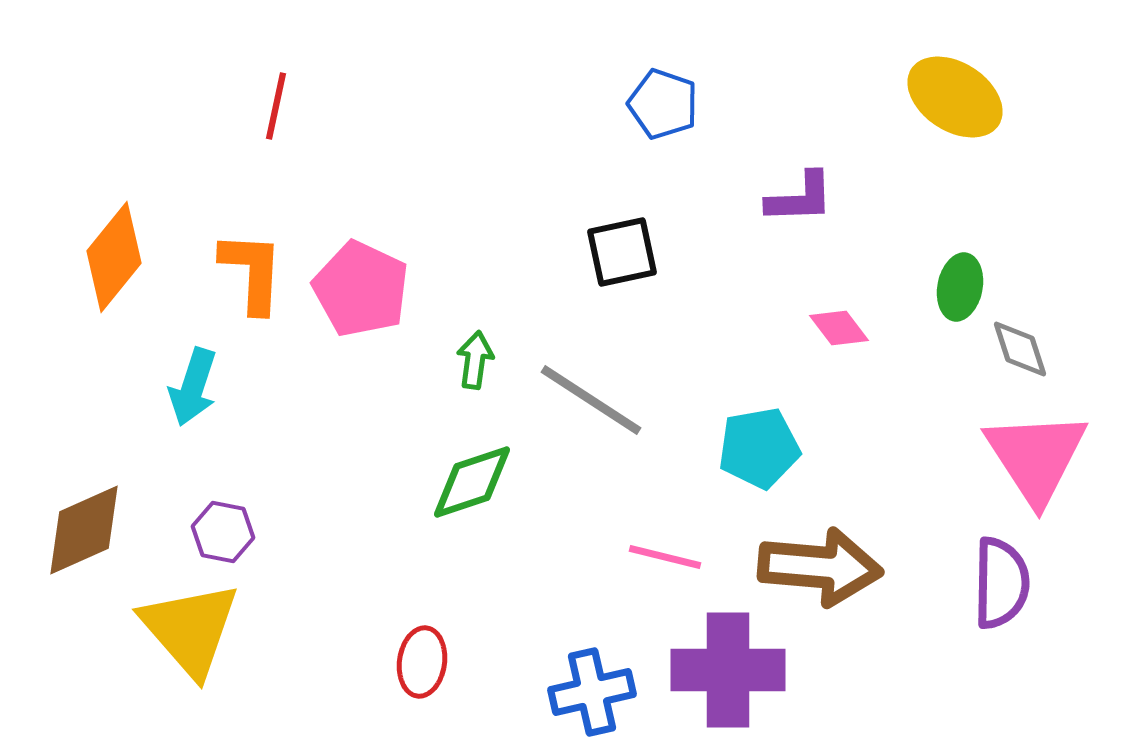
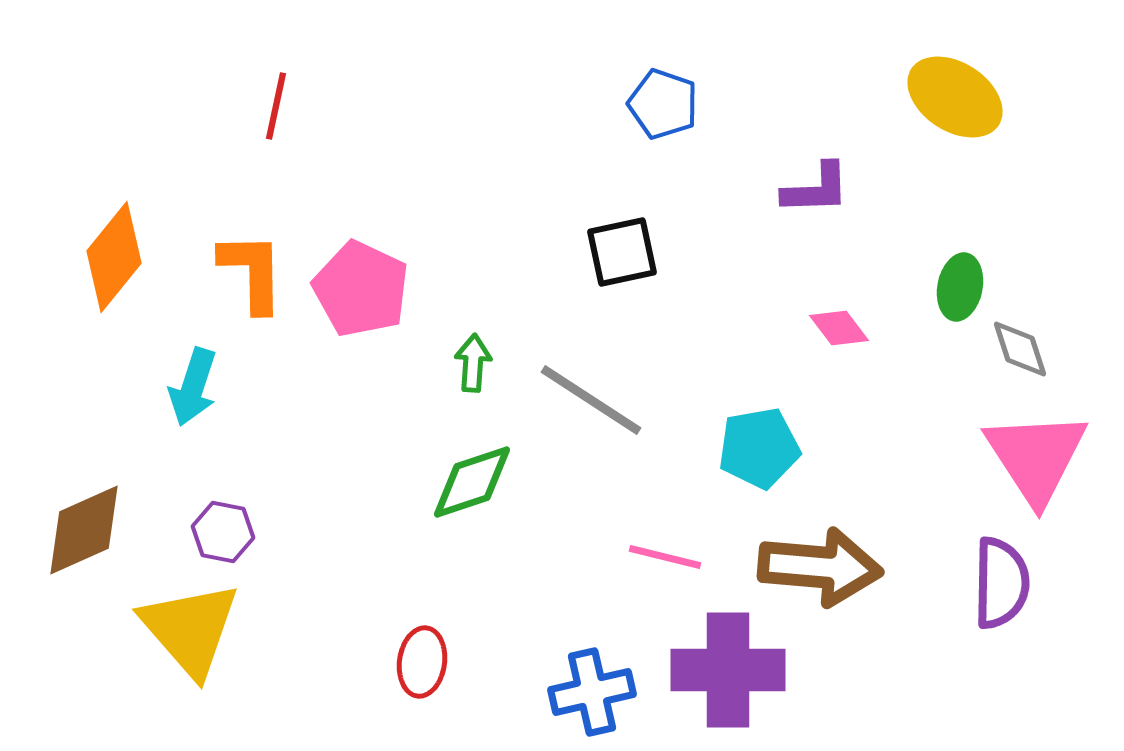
purple L-shape: moved 16 px right, 9 px up
orange L-shape: rotated 4 degrees counterclockwise
green arrow: moved 2 px left, 3 px down; rotated 4 degrees counterclockwise
